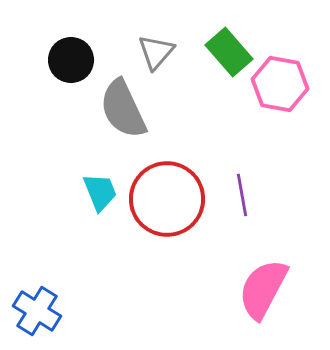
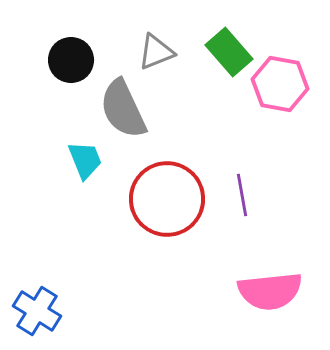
gray triangle: rotated 27 degrees clockwise
cyan trapezoid: moved 15 px left, 32 px up
pink semicircle: moved 7 px right, 2 px down; rotated 124 degrees counterclockwise
